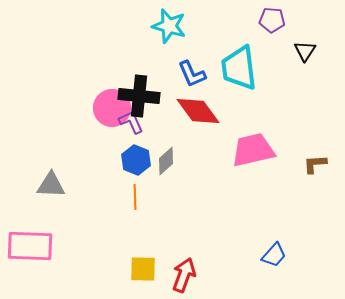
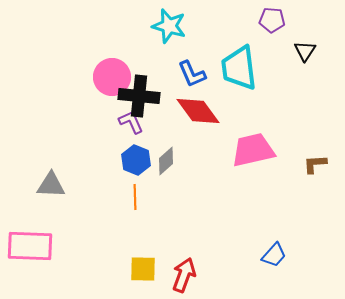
pink circle: moved 31 px up
